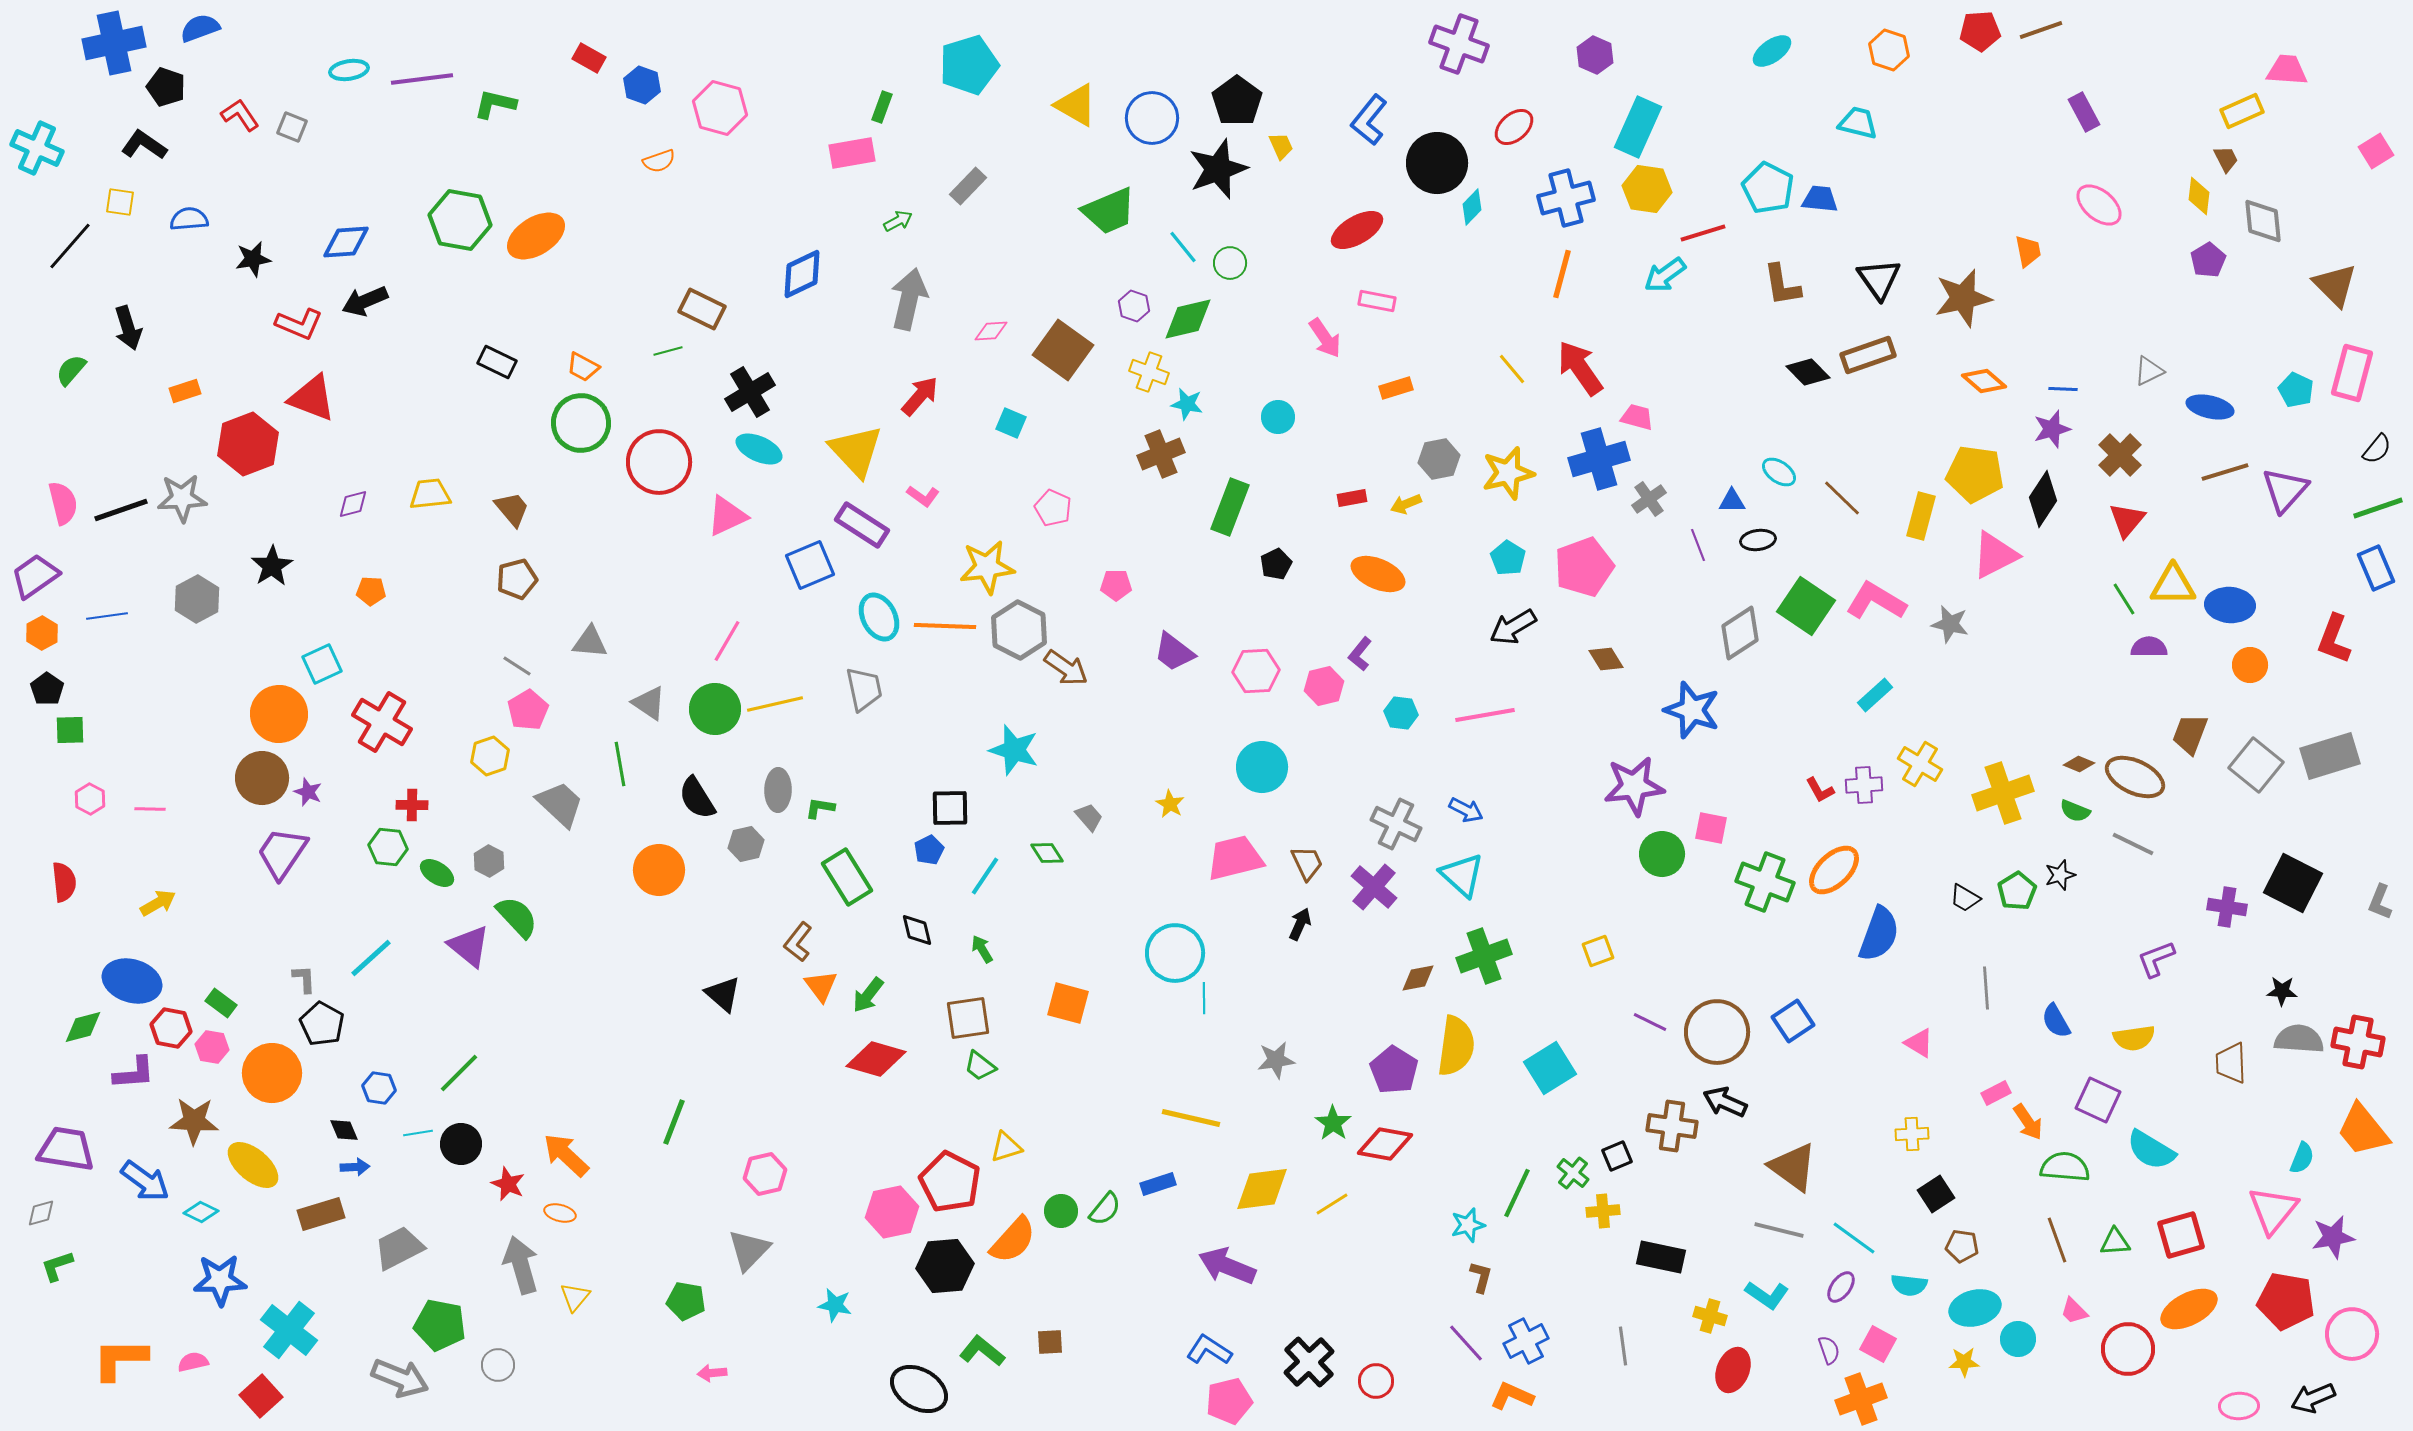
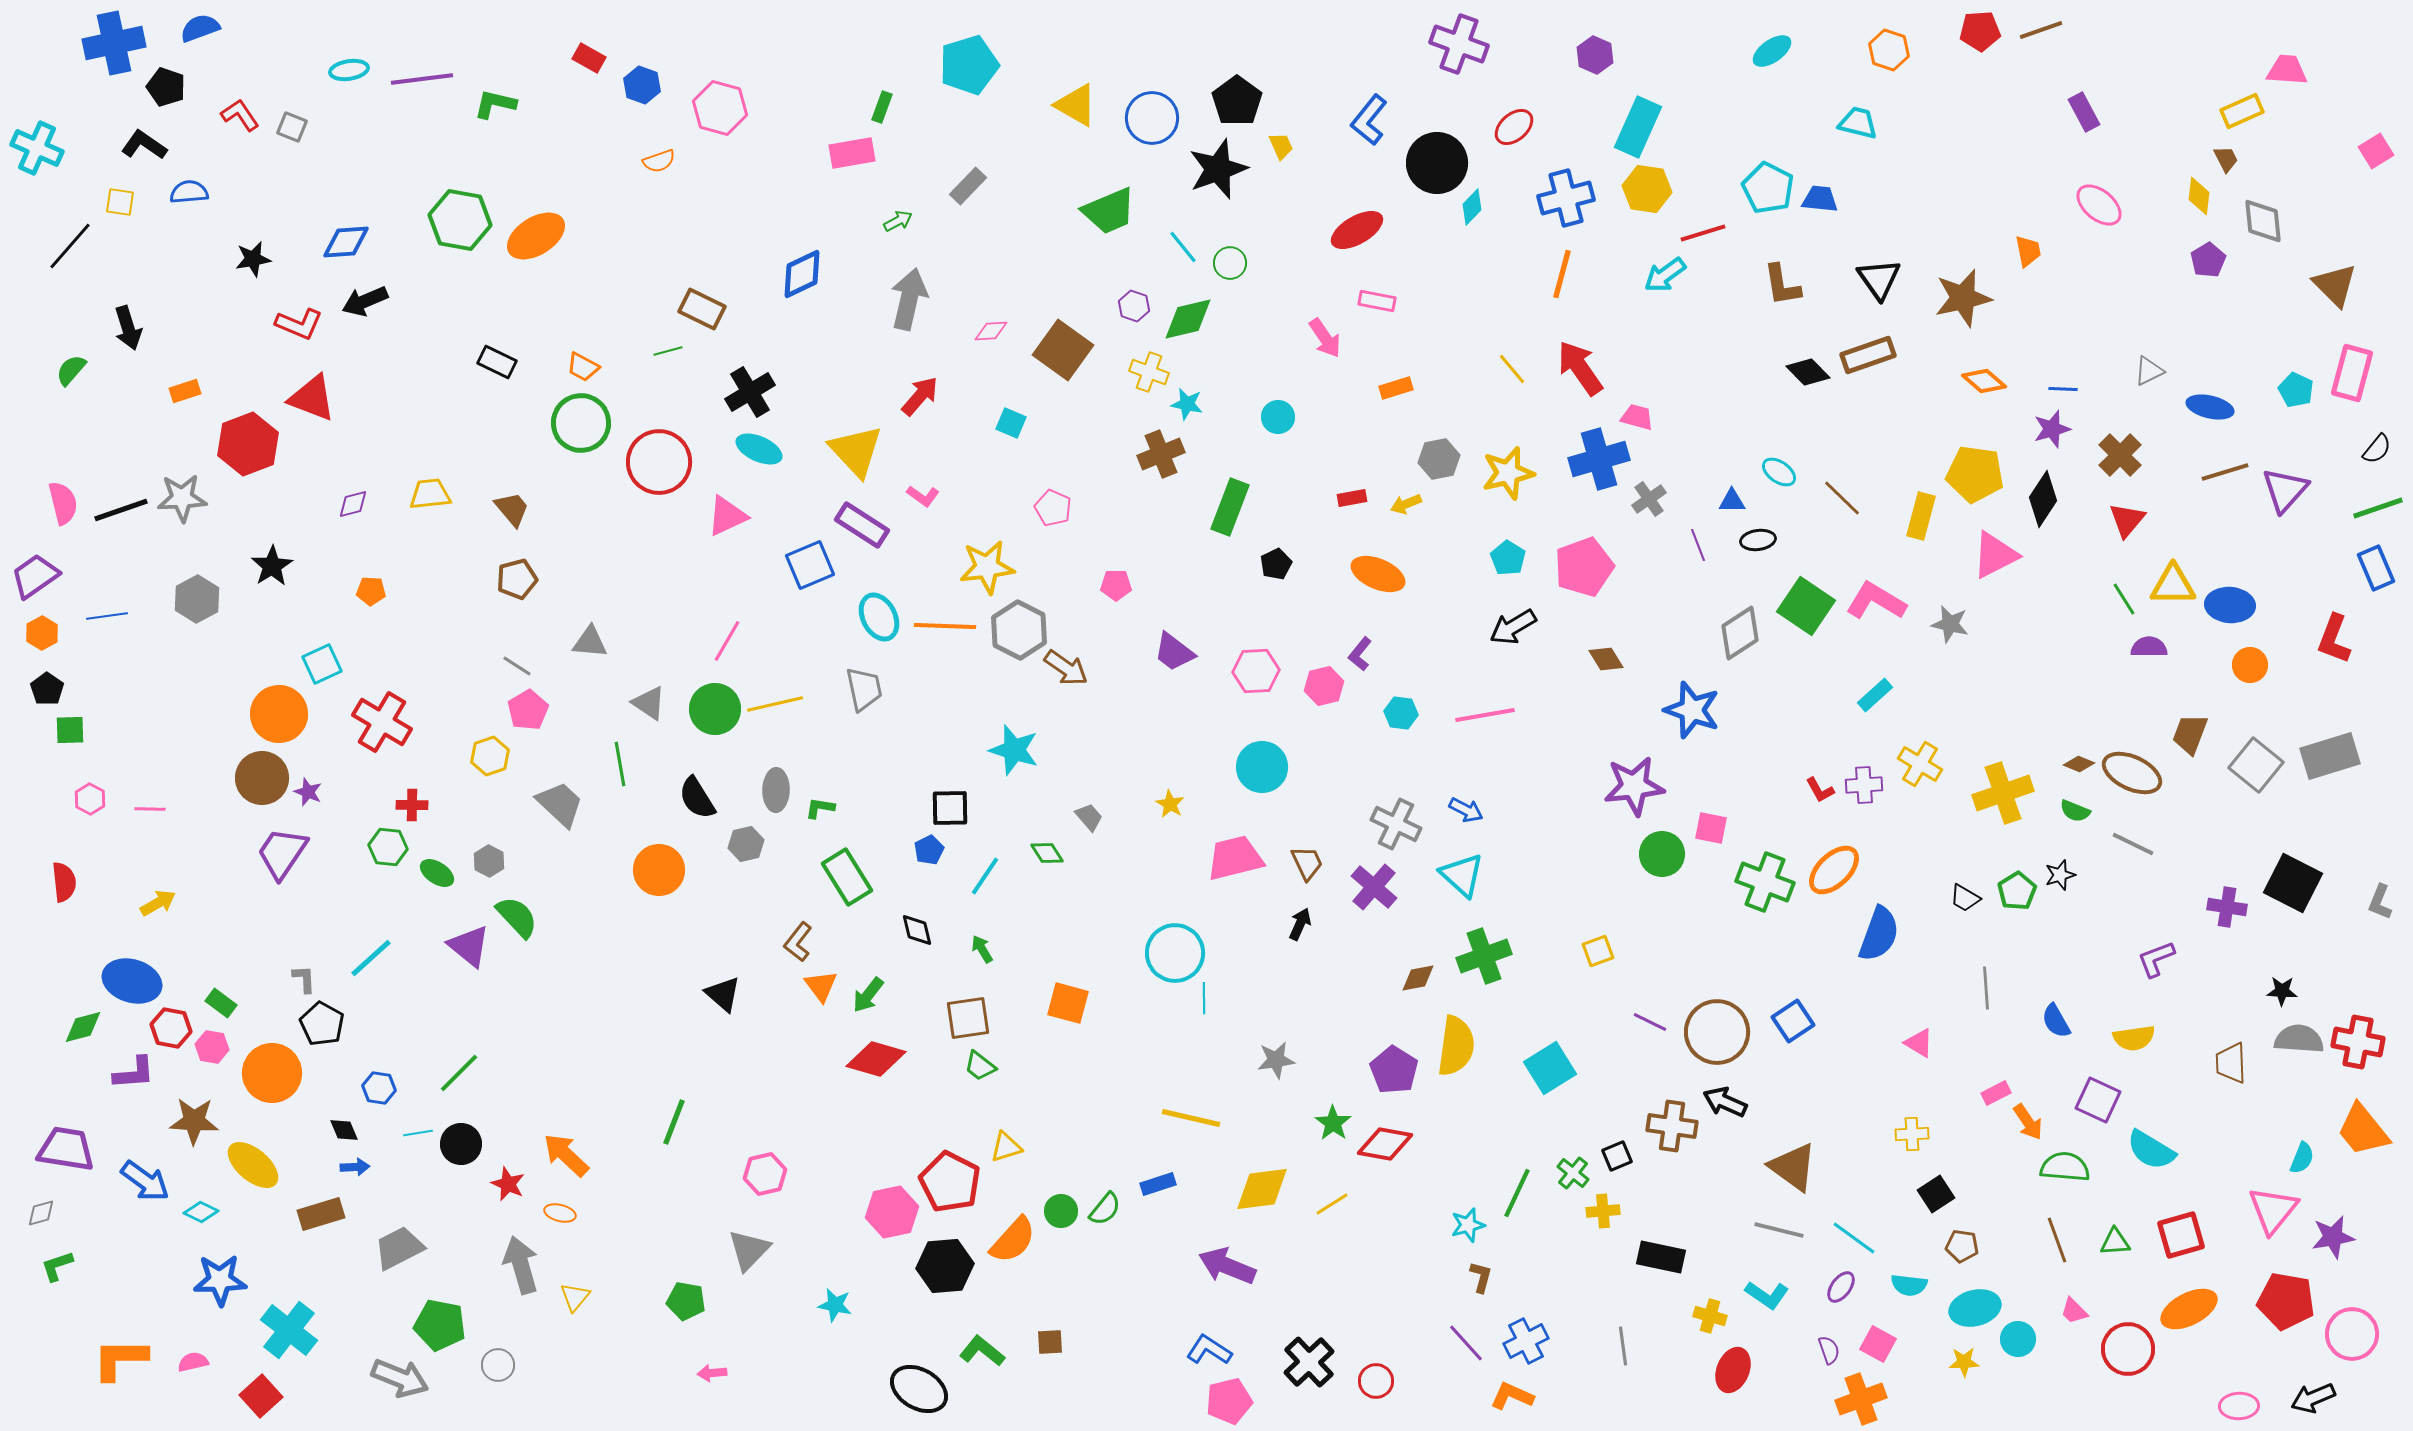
blue semicircle at (189, 219): moved 27 px up
brown ellipse at (2135, 777): moved 3 px left, 4 px up
gray ellipse at (778, 790): moved 2 px left
